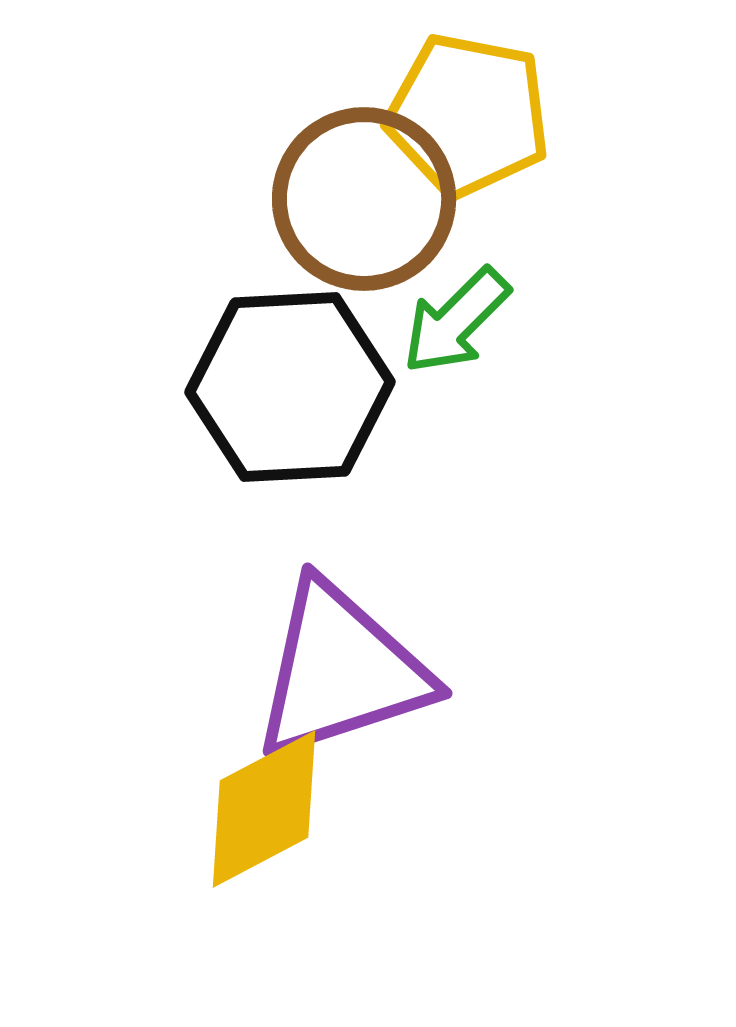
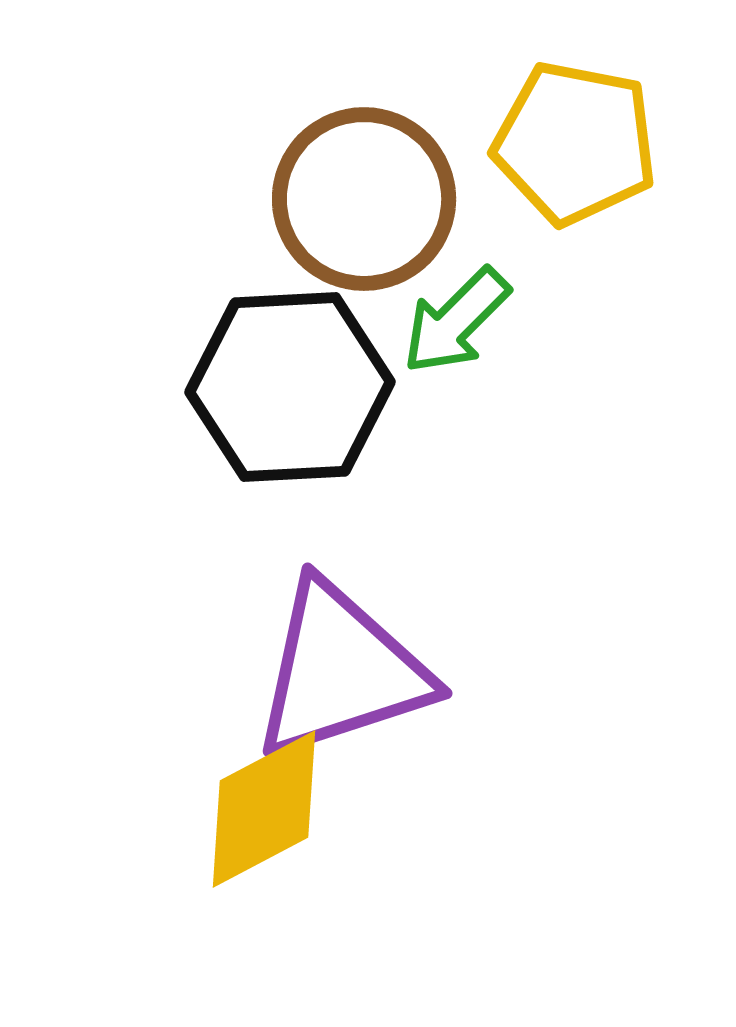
yellow pentagon: moved 107 px right, 28 px down
